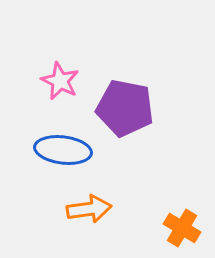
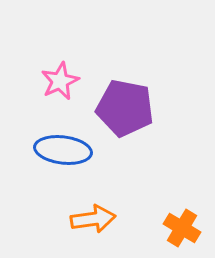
pink star: rotated 21 degrees clockwise
orange arrow: moved 4 px right, 10 px down
